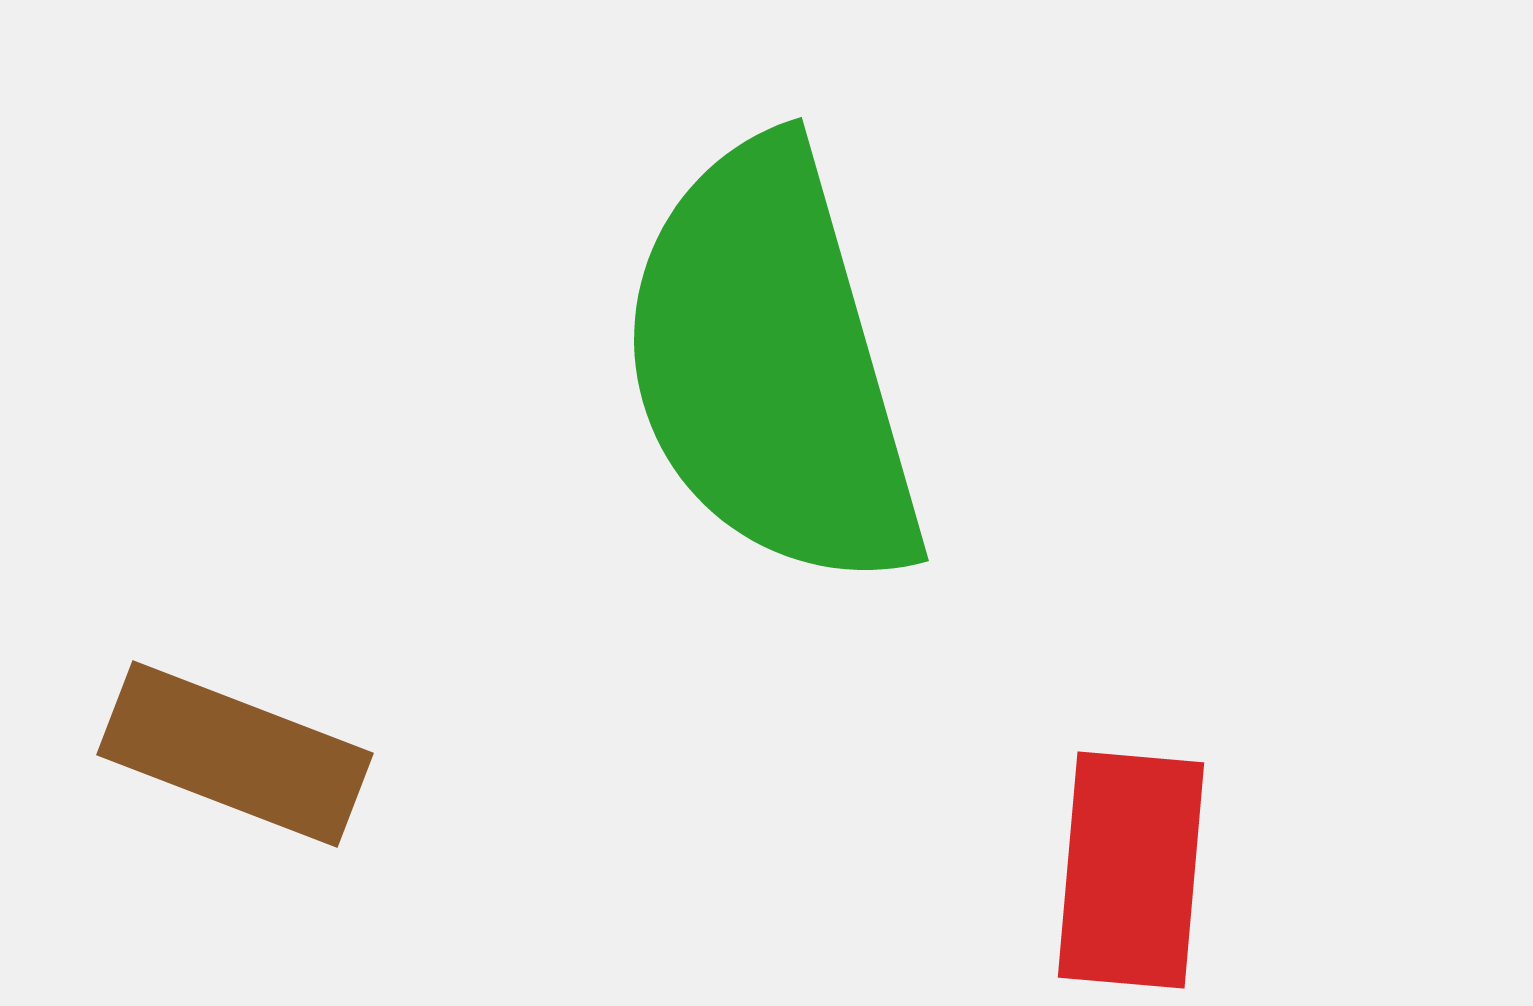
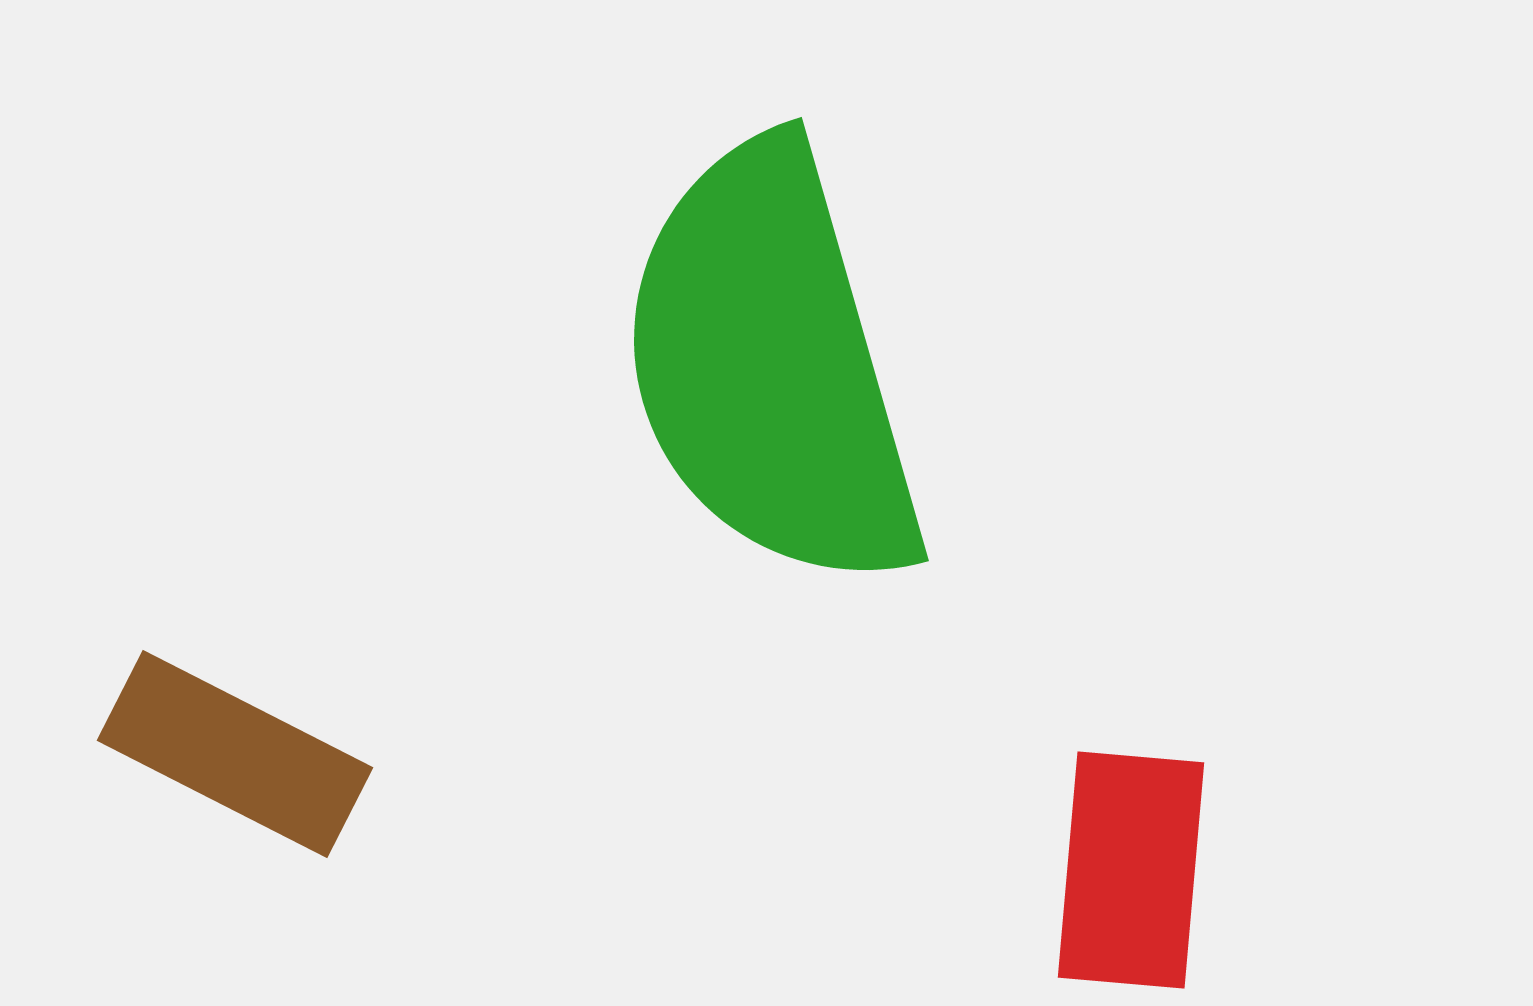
brown rectangle: rotated 6 degrees clockwise
